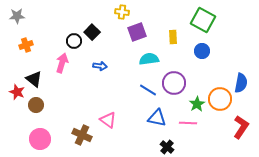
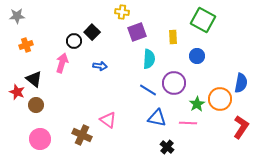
blue circle: moved 5 px left, 5 px down
cyan semicircle: rotated 102 degrees clockwise
